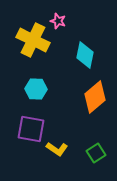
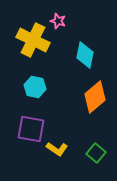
cyan hexagon: moved 1 px left, 2 px up; rotated 10 degrees clockwise
green square: rotated 18 degrees counterclockwise
